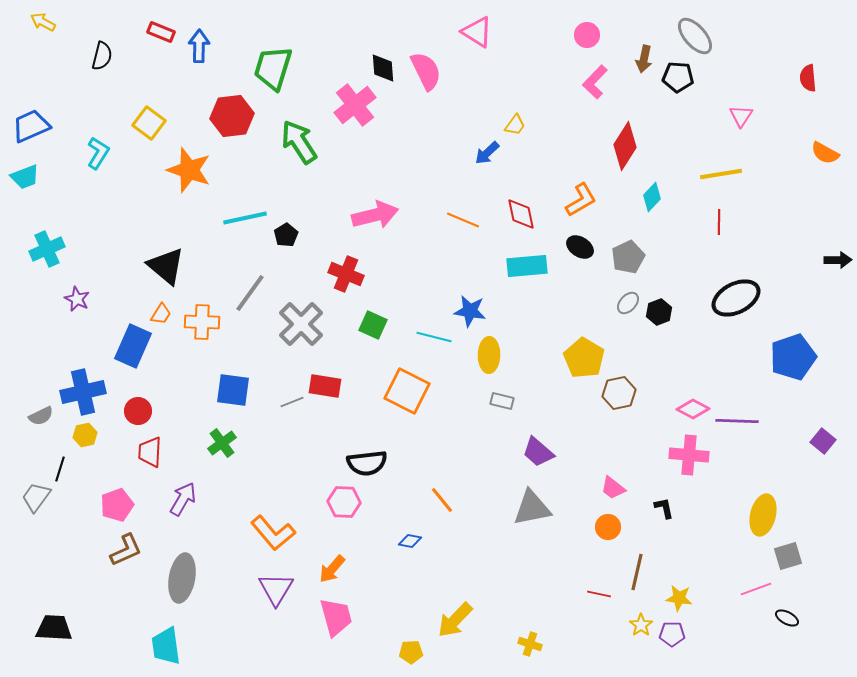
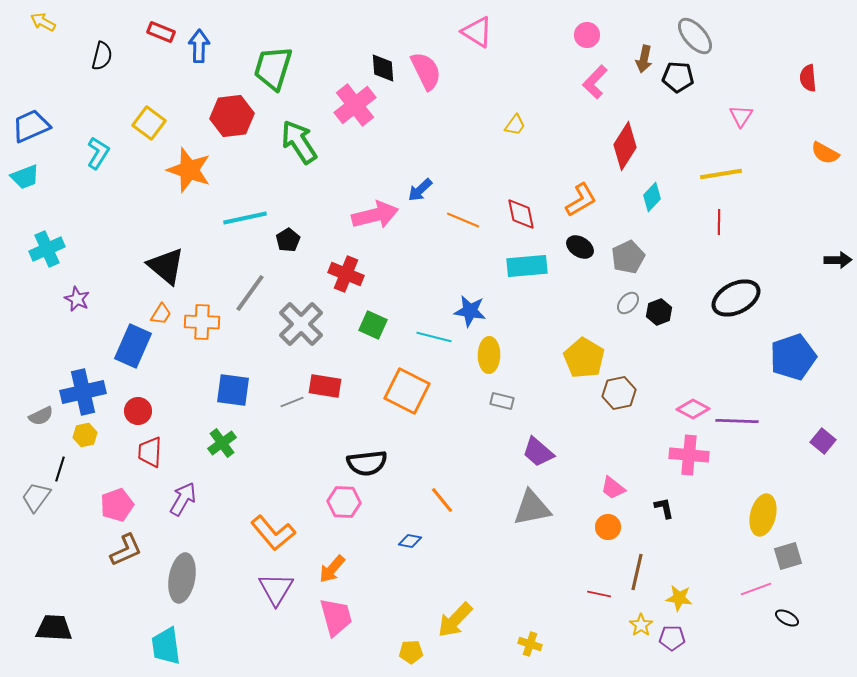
blue arrow at (487, 153): moved 67 px left, 37 px down
black pentagon at (286, 235): moved 2 px right, 5 px down
purple pentagon at (672, 634): moved 4 px down
